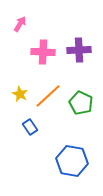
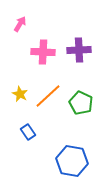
blue rectangle: moved 2 px left, 5 px down
